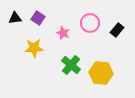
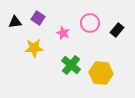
black triangle: moved 4 px down
